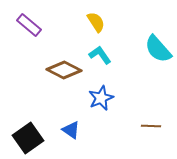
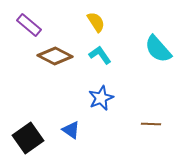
brown diamond: moved 9 px left, 14 px up
brown line: moved 2 px up
